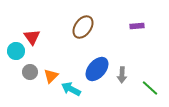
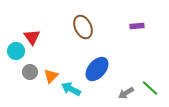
brown ellipse: rotated 60 degrees counterclockwise
gray arrow: moved 4 px right, 18 px down; rotated 56 degrees clockwise
